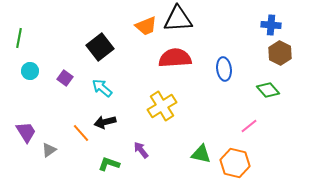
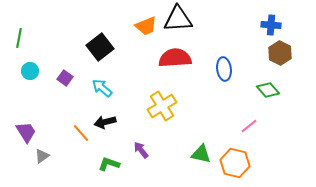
gray triangle: moved 7 px left, 6 px down
